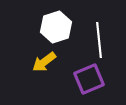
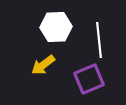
white hexagon: rotated 16 degrees clockwise
yellow arrow: moved 1 px left, 3 px down
